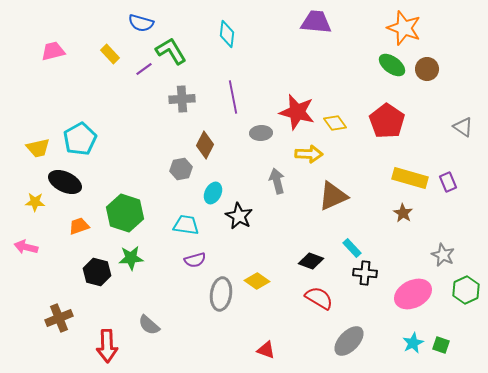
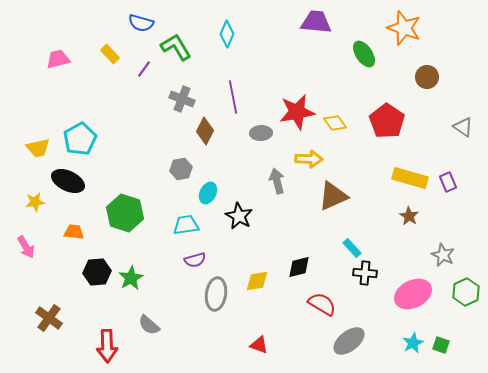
cyan diamond at (227, 34): rotated 16 degrees clockwise
pink trapezoid at (53, 51): moved 5 px right, 8 px down
green L-shape at (171, 51): moved 5 px right, 4 px up
green ellipse at (392, 65): moved 28 px left, 11 px up; rotated 20 degrees clockwise
purple line at (144, 69): rotated 18 degrees counterclockwise
brown circle at (427, 69): moved 8 px down
gray cross at (182, 99): rotated 25 degrees clockwise
red star at (297, 112): rotated 24 degrees counterclockwise
brown diamond at (205, 145): moved 14 px up
yellow arrow at (309, 154): moved 5 px down
black ellipse at (65, 182): moved 3 px right, 1 px up
cyan ellipse at (213, 193): moved 5 px left
yellow star at (35, 202): rotated 12 degrees counterclockwise
brown star at (403, 213): moved 6 px right, 3 px down
cyan trapezoid at (186, 225): rotated 16 degrees counterclockwise
orange trapezoid at (79, 226): moved 5 px left, 6 px down; rotated 25 degrees clockwise
pink arrow at (26, 247): rotated 135 degrees counterclockwise
green star at (131, 258): moved 20 px down; rotated 25 degrees counterclockwise
black diamond at (311, 261): moved 12 px left, 6 px down; rotated 35 degrees counterclockwise
black hexagon at (97, 272): rotated 20 degrees counterclockwise
yellow diamond at (257, 281): rotated 45 degrees counterclockwise
green hexagon at (466, 290): moved 2 px down
gray ellipse at (221, 294): moved 5 px left
red semicircle at (319, 298): moved 3 px right, 6 px down
brown cross at (59, 318): moved 10 px left; rotated 32 degrees counterclockwise
gray ellipse at (349, 341): rotated 8 degrees clockwise
red triangle at (266, 350): moved 7 px left, 5 px up
